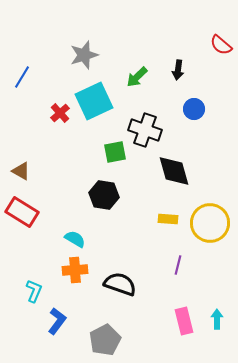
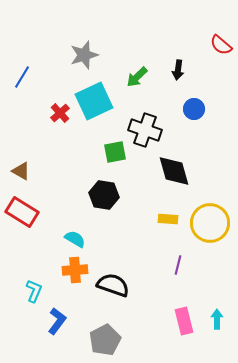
black semicircle: moved 7 px left, 1 px down
